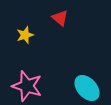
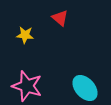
yellow star: rotated 24 degrees clockwise
cyan ellipse: moved 2 px left
